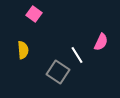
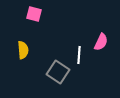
pink square: rotated 21 degrees counterclockwise
white line: moved 2 px right; rotated 36 degrees clockwise
